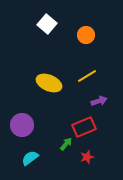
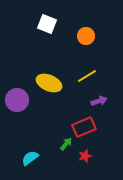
white square: rotated 18 degrees counterclockwise
orange circle: moved 1 px down
purple circle: moved 5 px left, 25 px up
red star: moved 2 px left, 1 px up
